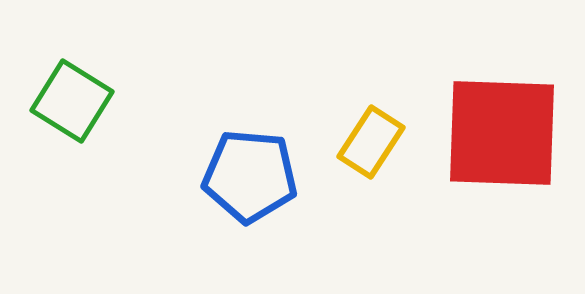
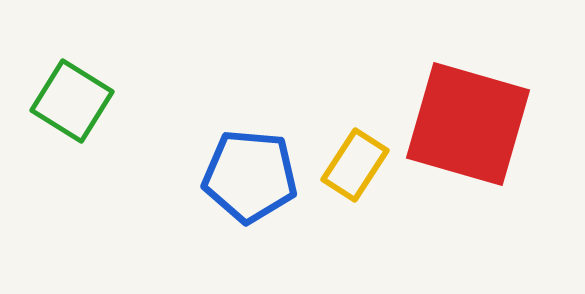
red square: moved 34 px left, 9 px up; rotated 14 degrees clockwise
yellow rectangle: moved 16 px left, 23 px down
